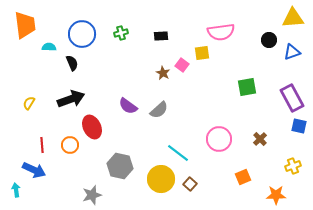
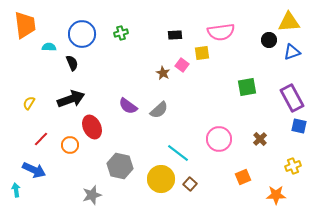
yellow triangle: moved 4 px left, 4 px down
black rectangle: moved 14 px right, 1 px up
red line: moved 1 px left, 6 px up; rotated 49 degrees clockwise
